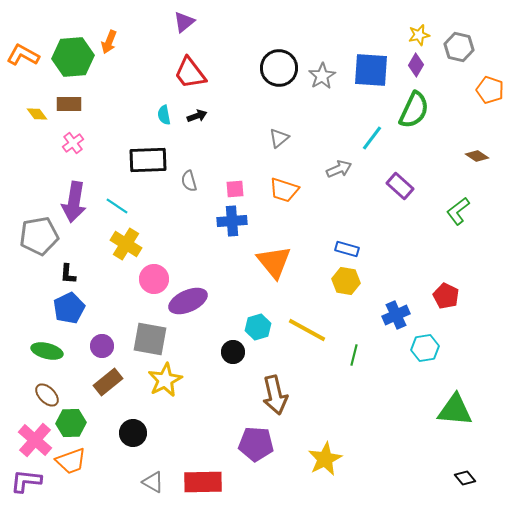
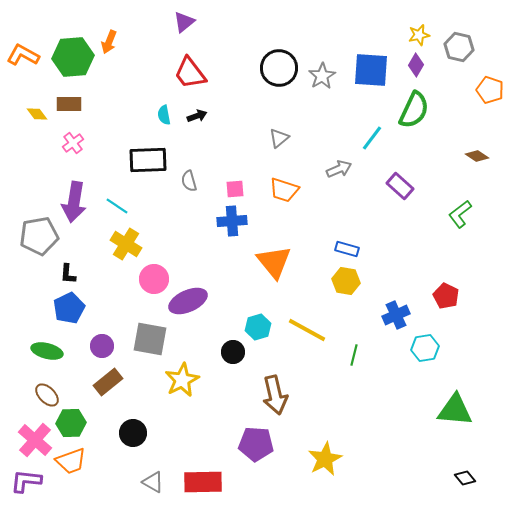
green L-shape at (458, 211): moved 2 px right, 3 px down
yellow star at (165, 380): moved 17 px right
